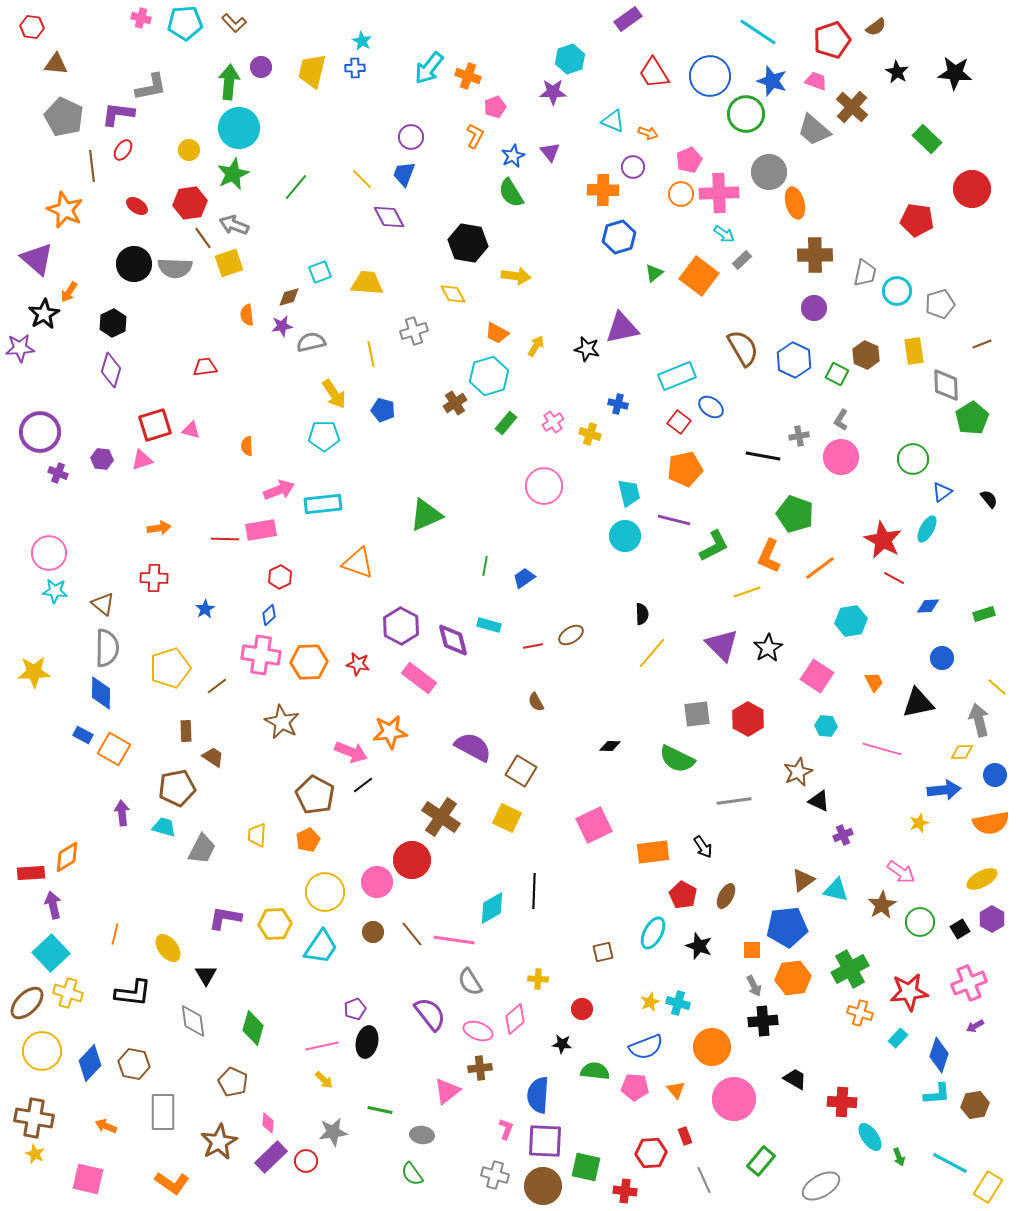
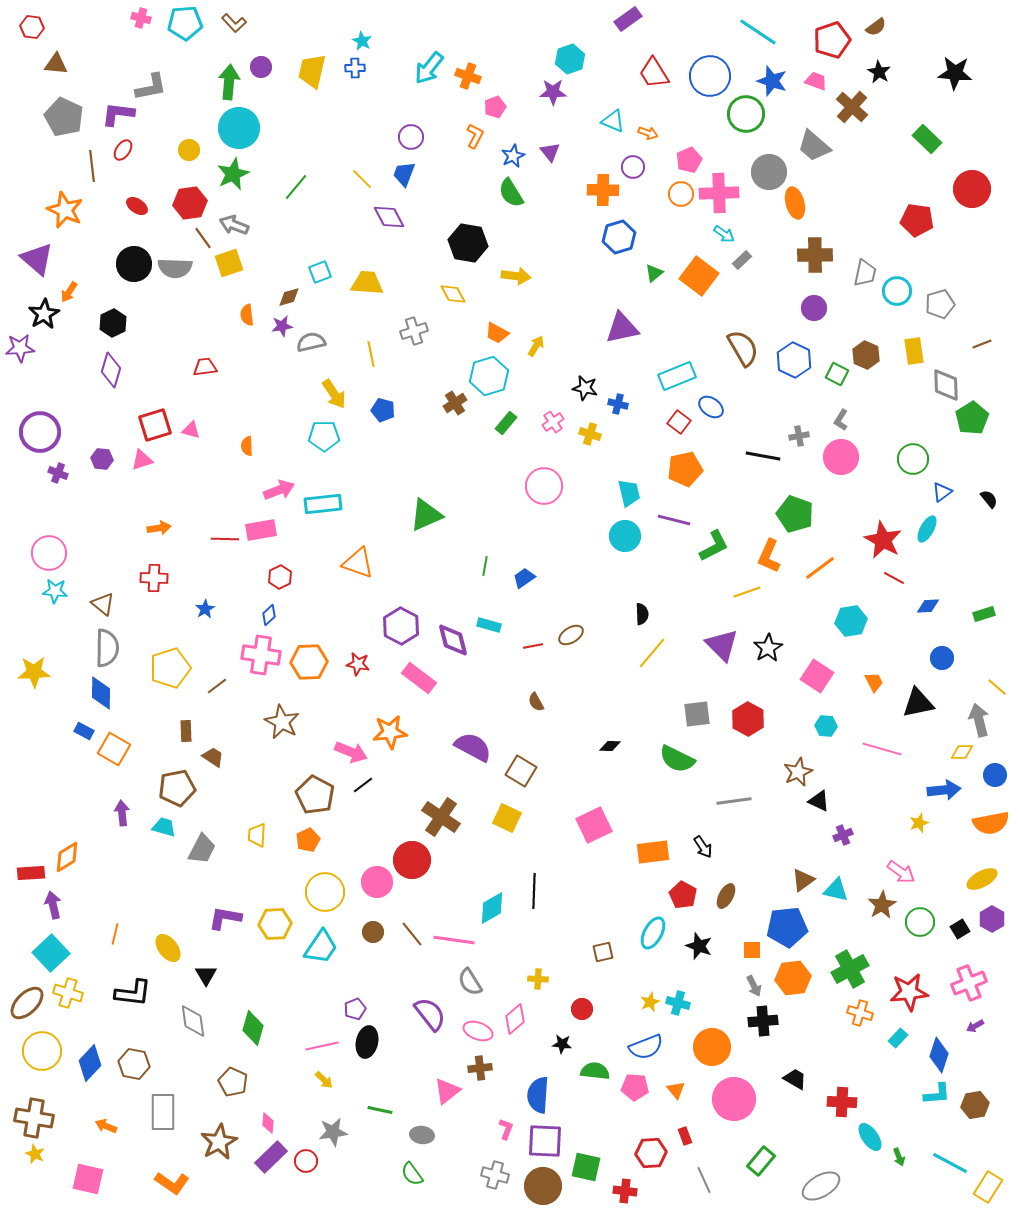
black star at (897, 72): moved 18 px left
gray trapezoid at (814, 130): moved 16 px down
black star at (587, 349): moved 2 px left, 39 px down
blue rectangle at (83, 735): moved 1 px right, 4 px up
